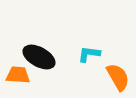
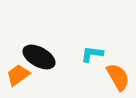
cyan L-shape: moved 3 px right
orange trapezoid: rotated 40 degrees counterclockwise
